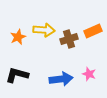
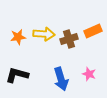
yellow arrow: moved 4 px down
orange star: rotated 14 degrees clockwise
blue arrow: rotated 80 degrees clockwise
